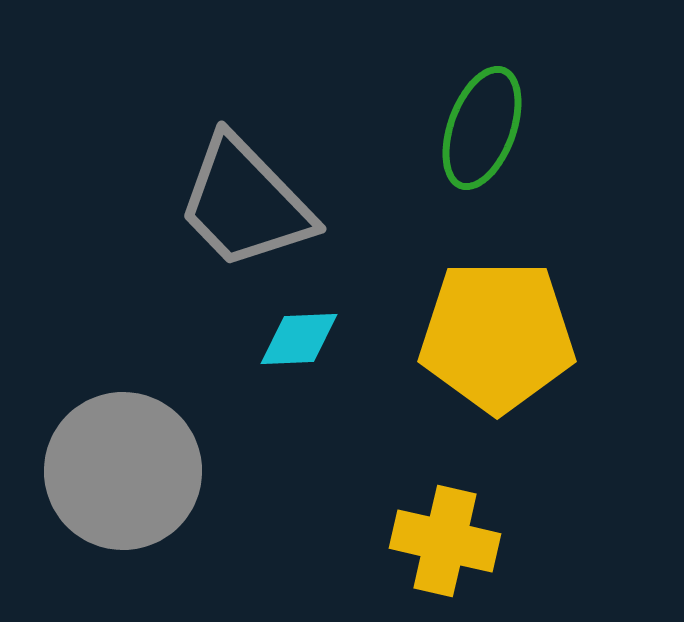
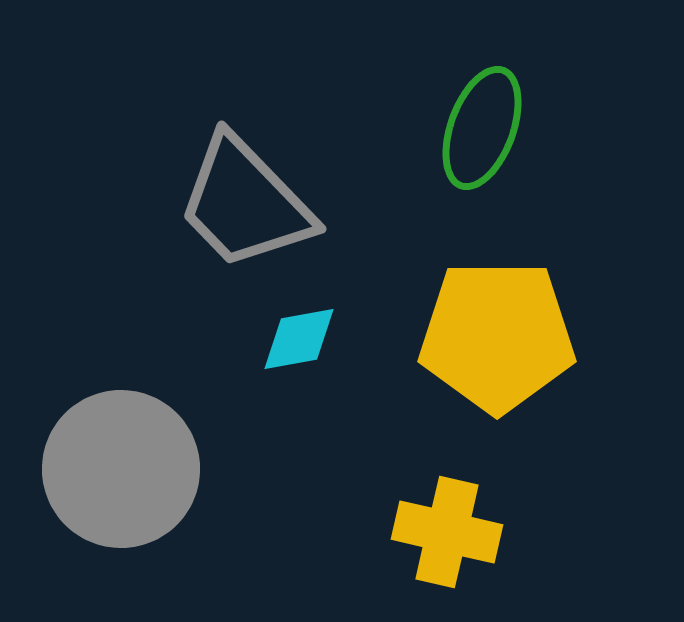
cyan diamond: rotated 8 degrees counterclockwise
gray circle: moved 2 px left, 2 px up
yellow cross: moved 2 px right, 9 px up
